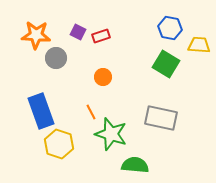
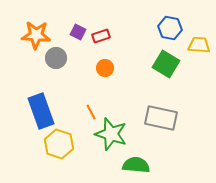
orange circle: moved 2 px right, 9 px up
green semicircle: moved 1 px right
